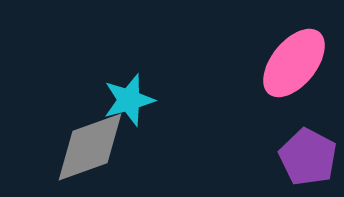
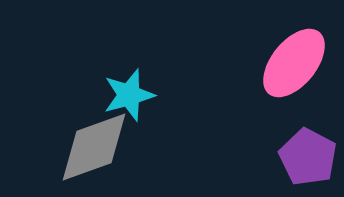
cyan star: moved 5 px up
gray diamond: moved 4 px right
